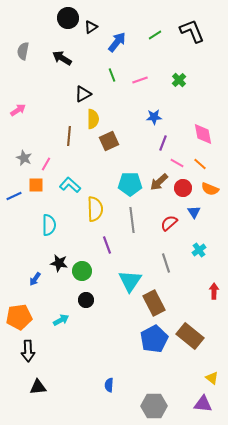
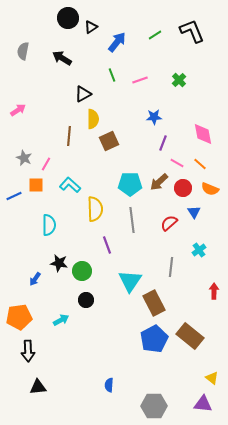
gray line at (166, 263): moved 5 px right, 4 px down; rotated 24 degrees clockwise
